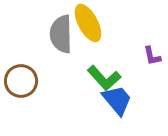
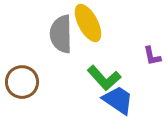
brown circle: moved 1 px right, 1 px down
blue trapezoid: moved 1 px right; rotated 16 degrees counterclockwise
